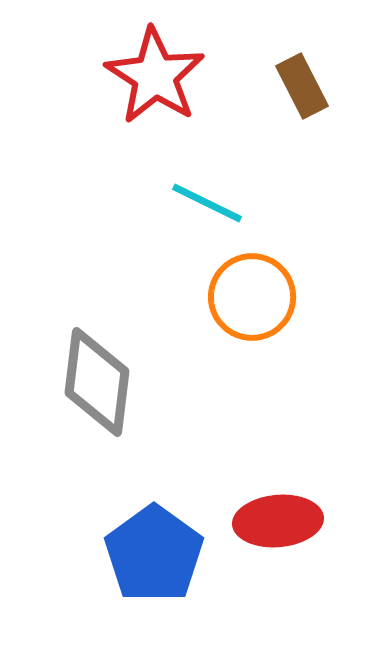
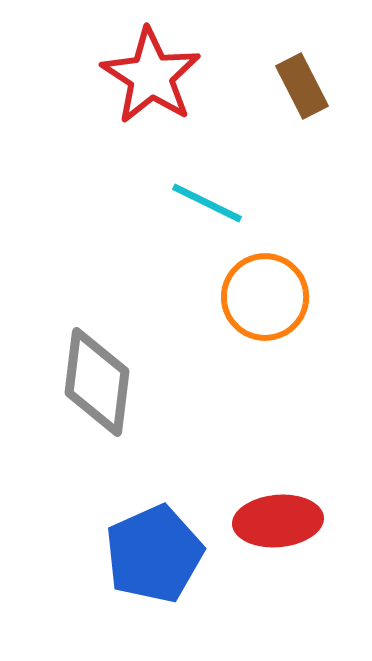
red star: moved 4 px left
orange circle: moved 13 px right
blue pentagon: rotated 12 degrees clockwise
